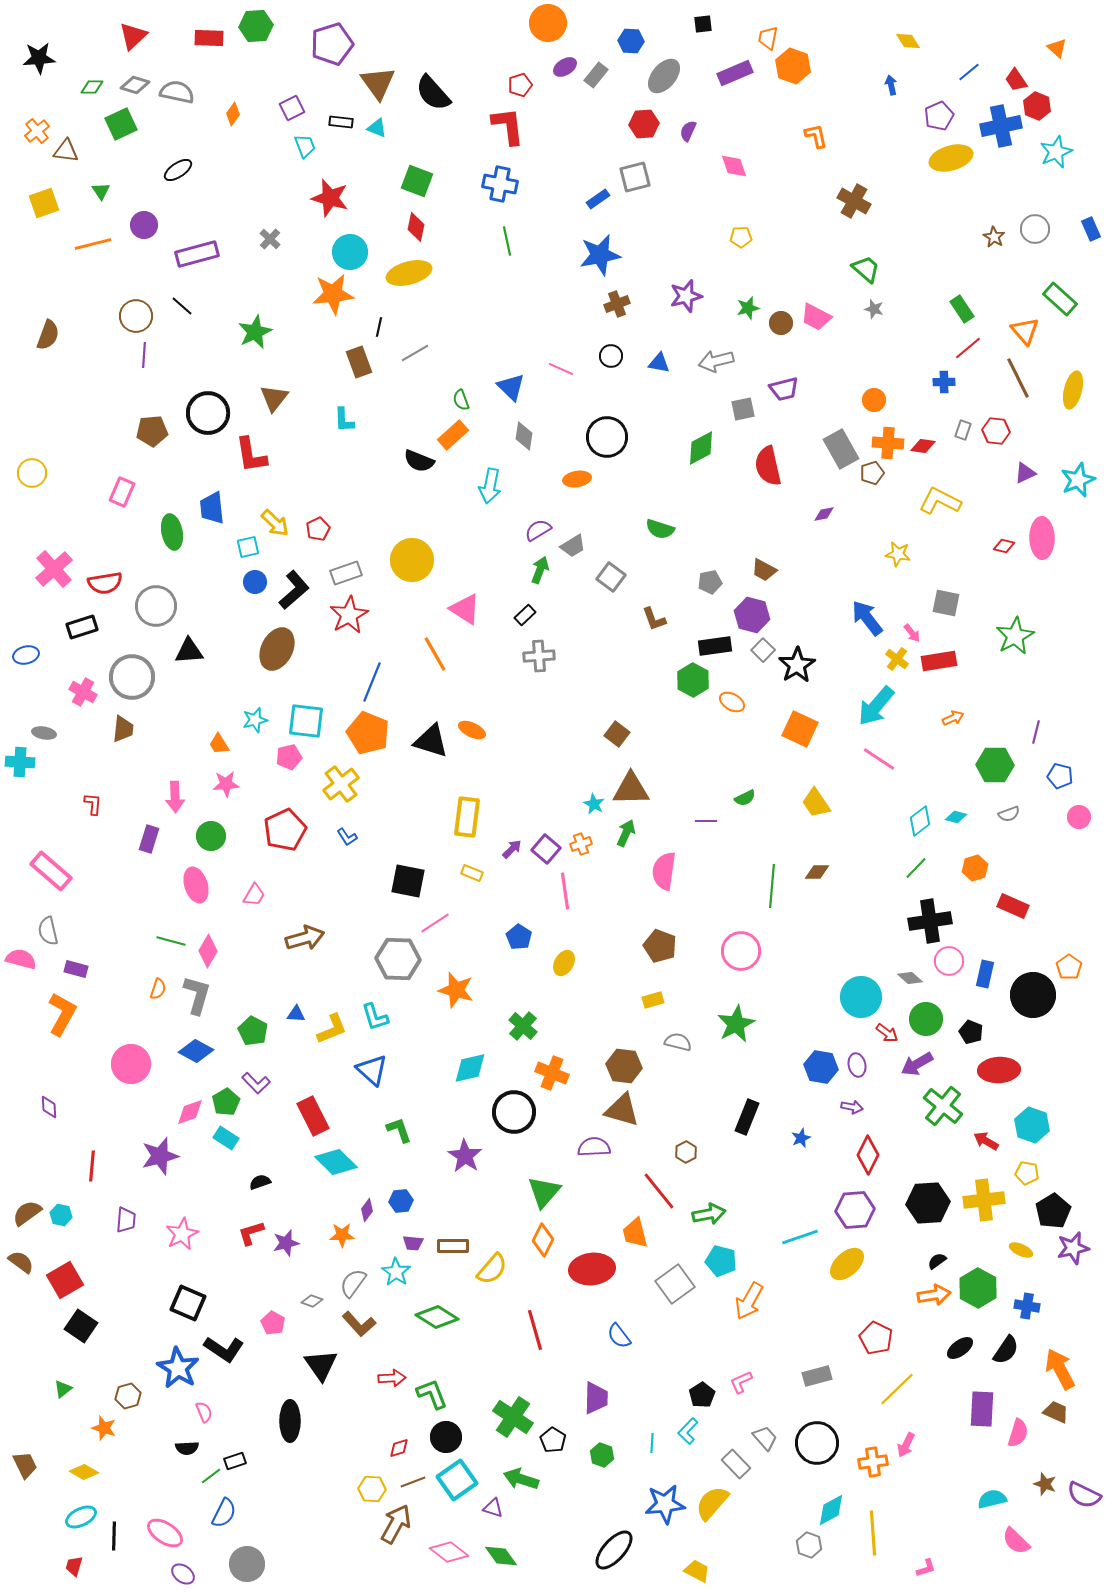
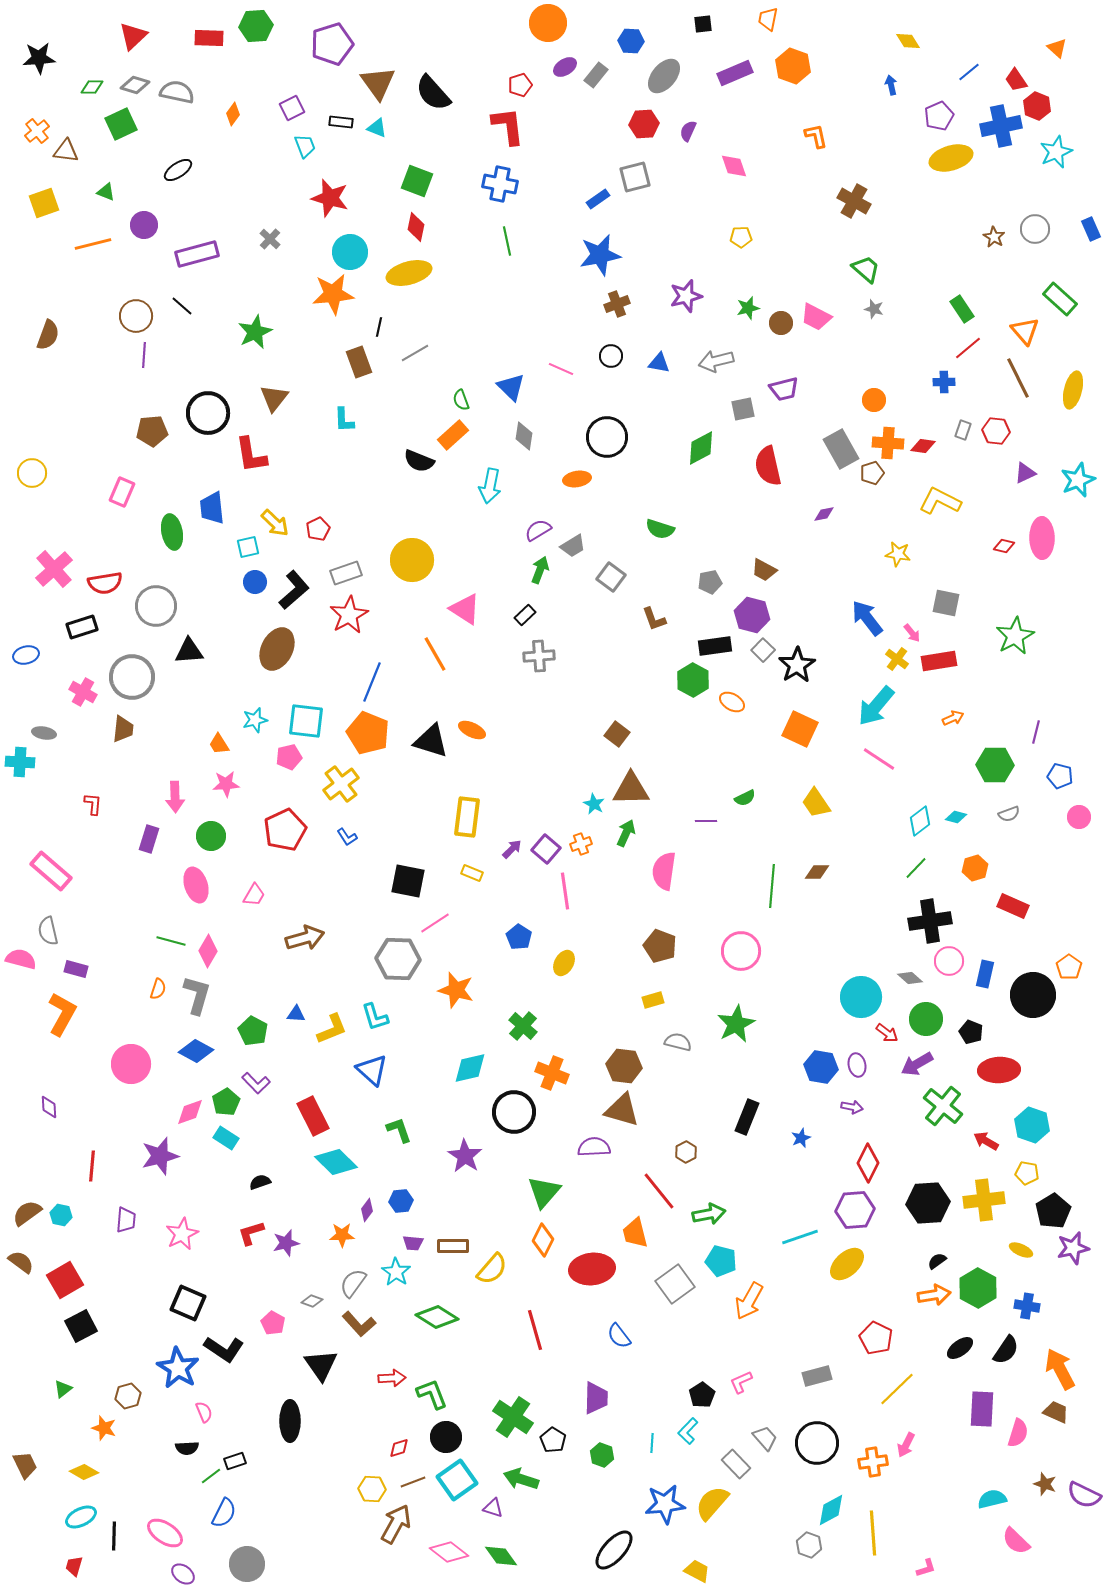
orange trapezoid at (768, 38): moved 19 px up
green triangle at (101, 191): moved 5 px right, 1 px down; rotated 36 degrees counterclockwise
red diamond at (868, 1155): moved 8 px down
black square at (81, 1326): rotated 28 degrees clockwise
